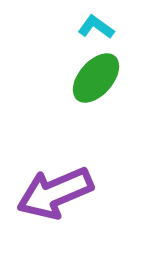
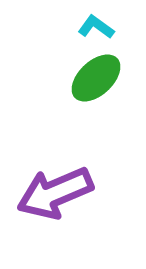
green ellipse: rotated 6 degrees clockwise
